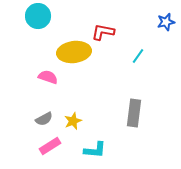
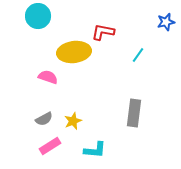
cyan line: moved 1 px up
